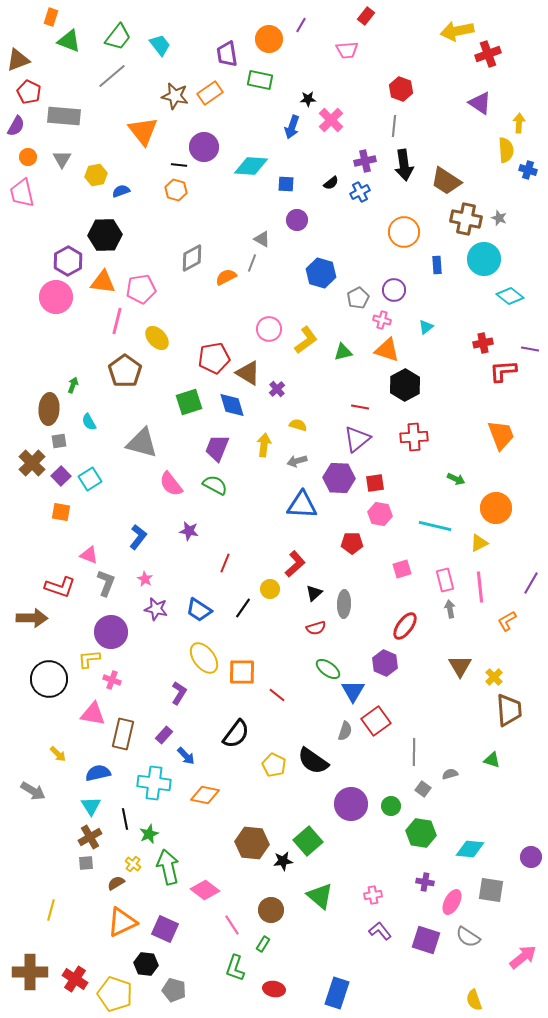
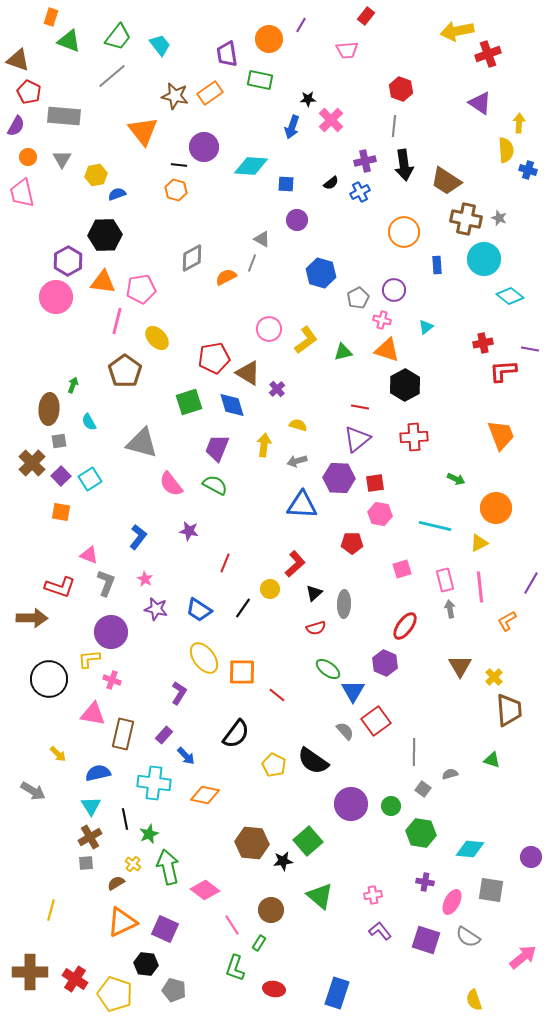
brown triangle at (18, 60): rotated 40 degrees clockwise
blue semicircle at (121, 191): moved 4 px left, 3 px down
gray semicircle at (345, 731): rotated 60 degrees counterclockwise
green rectangle at (263, 944): moved 4 px left, 1 px up
